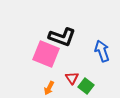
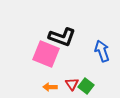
red triangle: moved 6 px down
orange arrow: moved 1 px right, 1 px up; rotated 64 degrees clockwise
